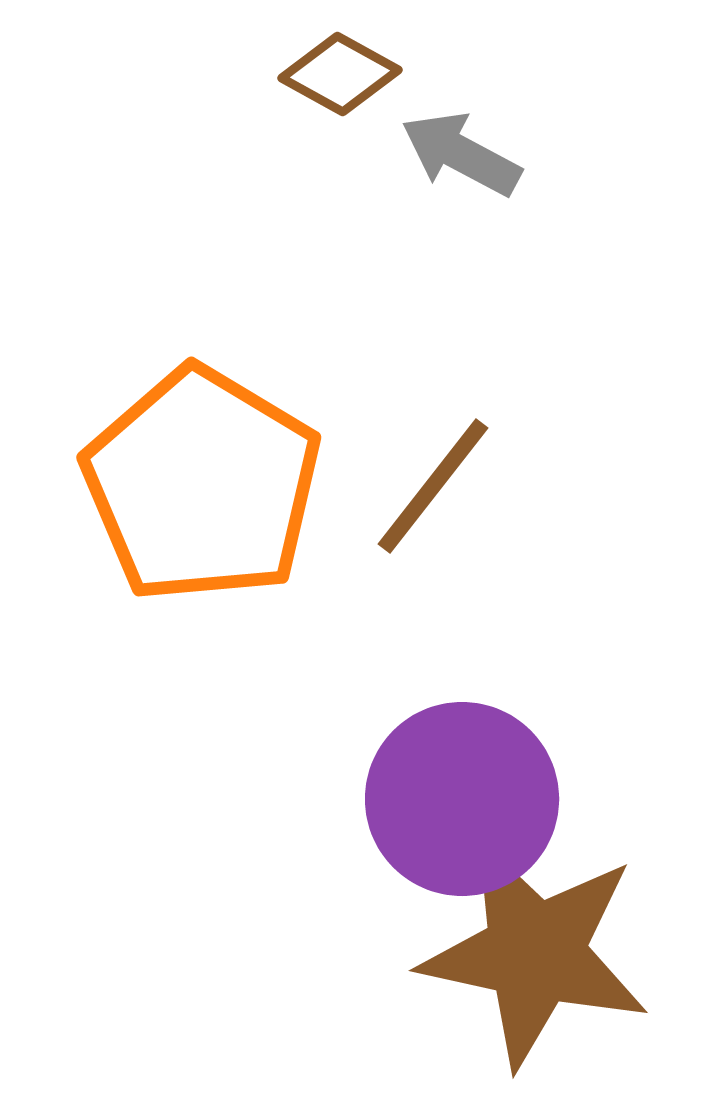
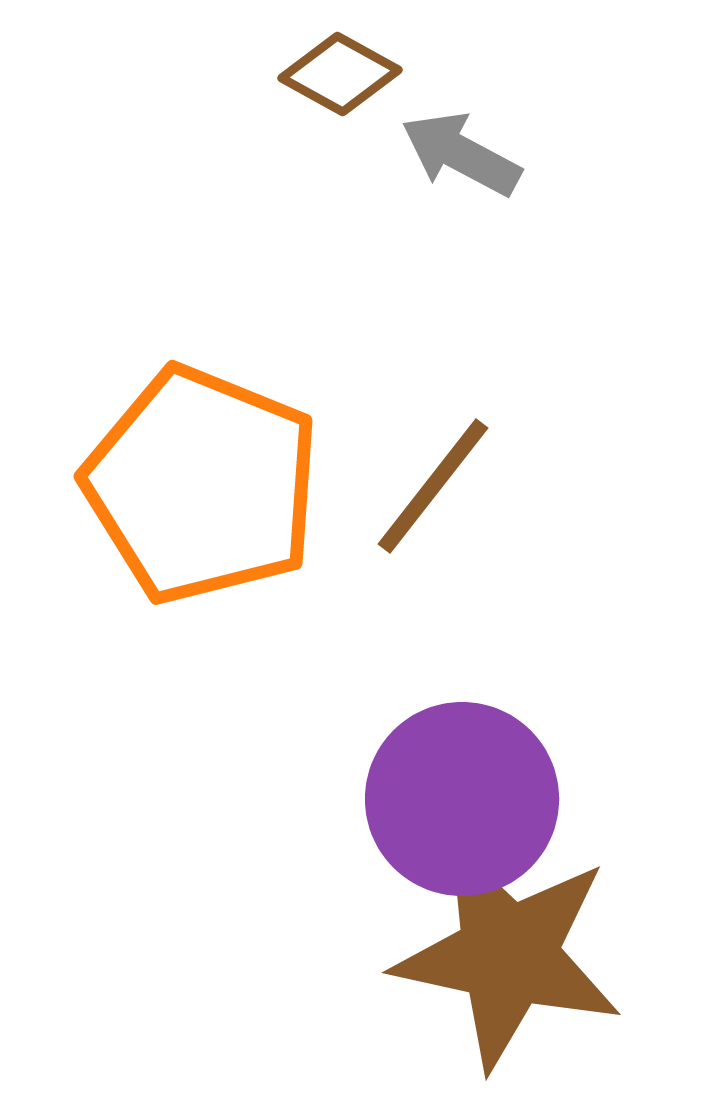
orange pentagon: rotated 9 degrees counterclockwise
brown star: moved 27 px left, 2 px down
